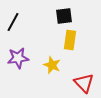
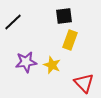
black line: rotated 18 degrees clockwise
yellow rectangle: rotated 12 degrees clockwise
purple star: moved 8 px right, 4 px down
